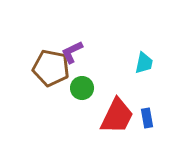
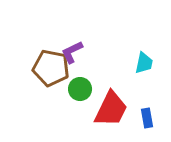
green circle: moved 2 px left, 1 px down
red trapezoid: moved 6 px left, 7 px up
